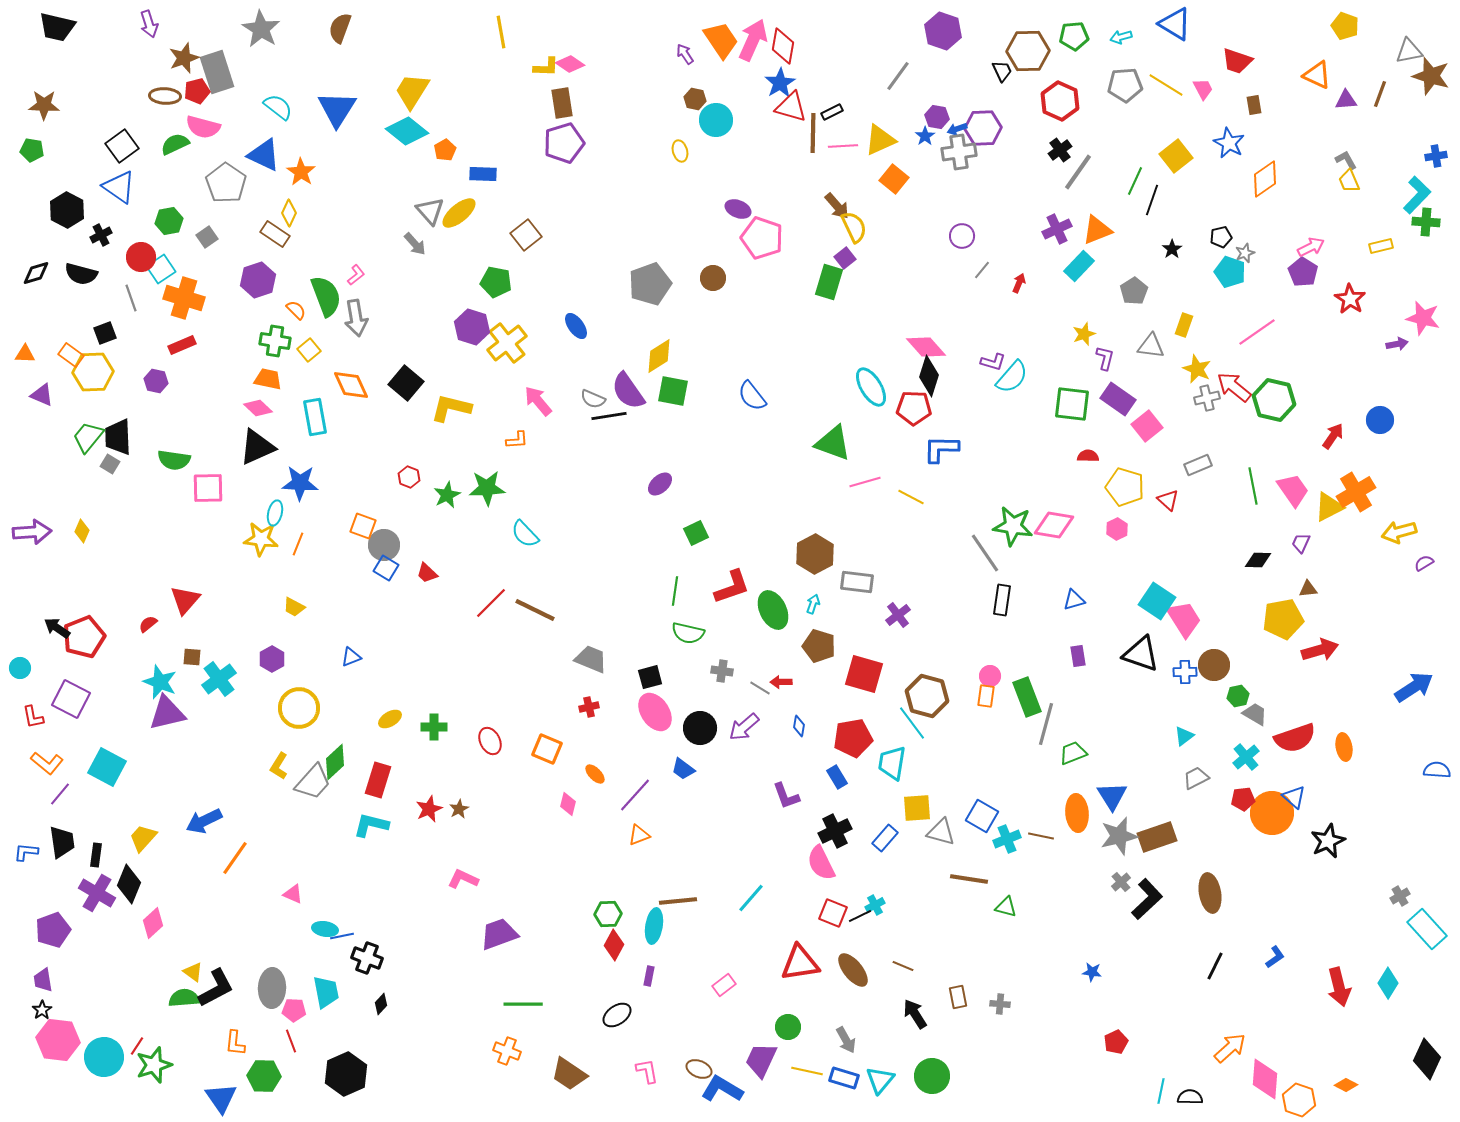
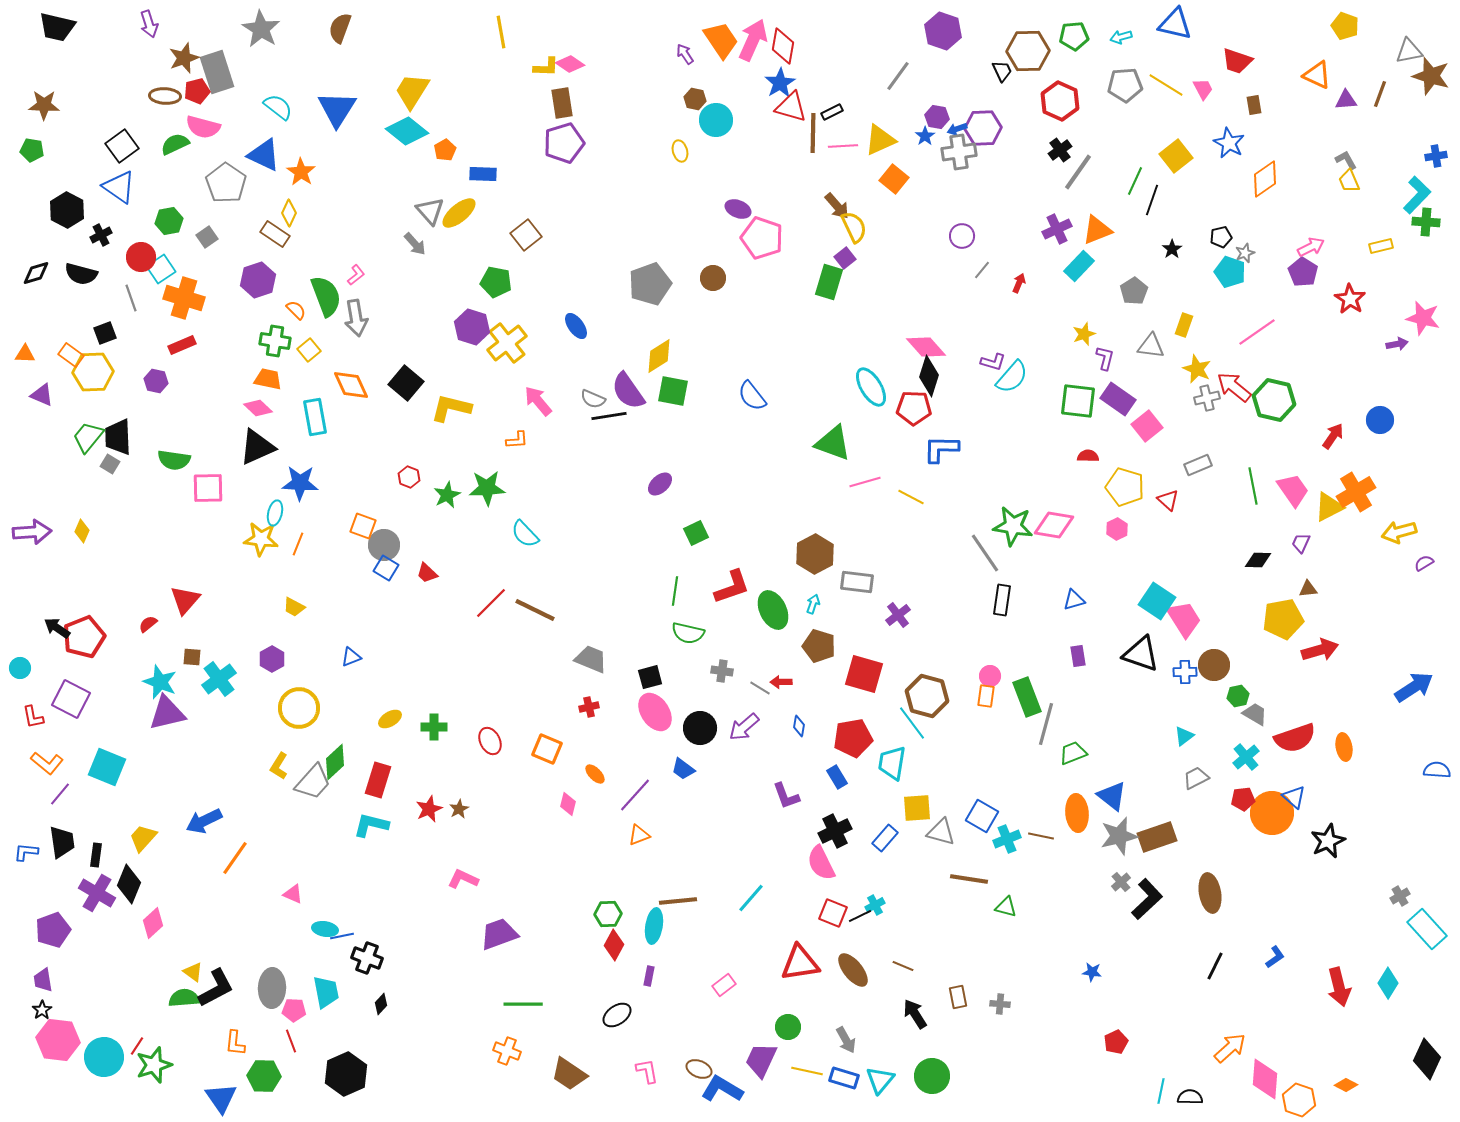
blue triangle at (1175, 24): rotated 18 degrees counterclockwise
green square at (1072, 404): moved 6 px right, 3 px up
cyan square at (107, 767): rotated 6 degrees counterclockwise
blue triangle at (1112, 796): rotated 20 degrees counterclockwise
